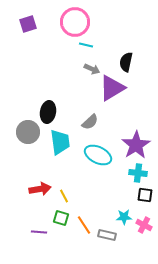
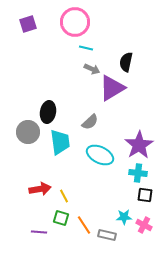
cyan line: moved 3 px down
purple star: moved 3 px right
cyan ellipse: moved 2 px right
